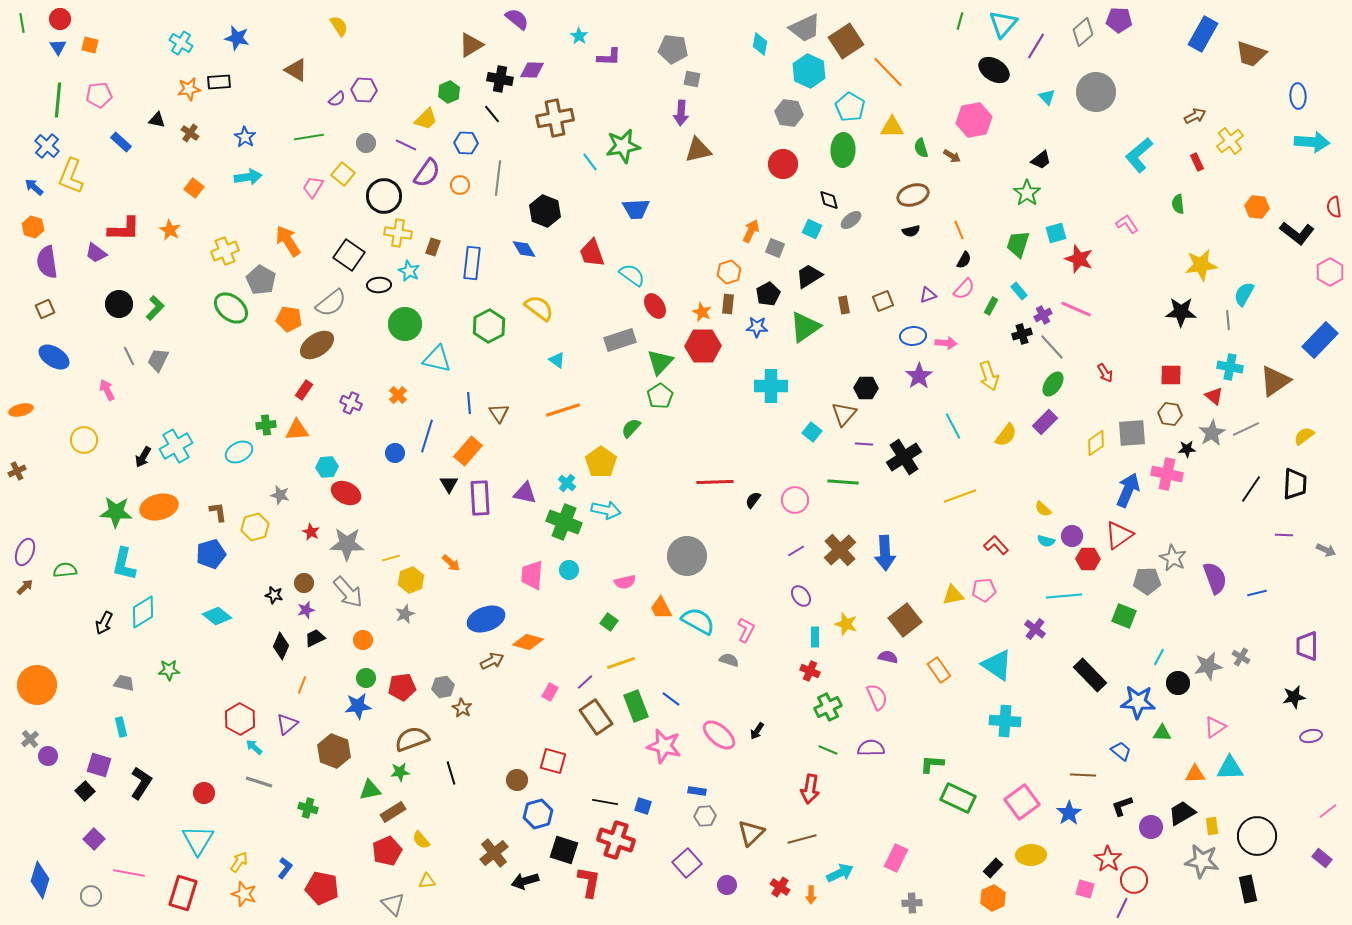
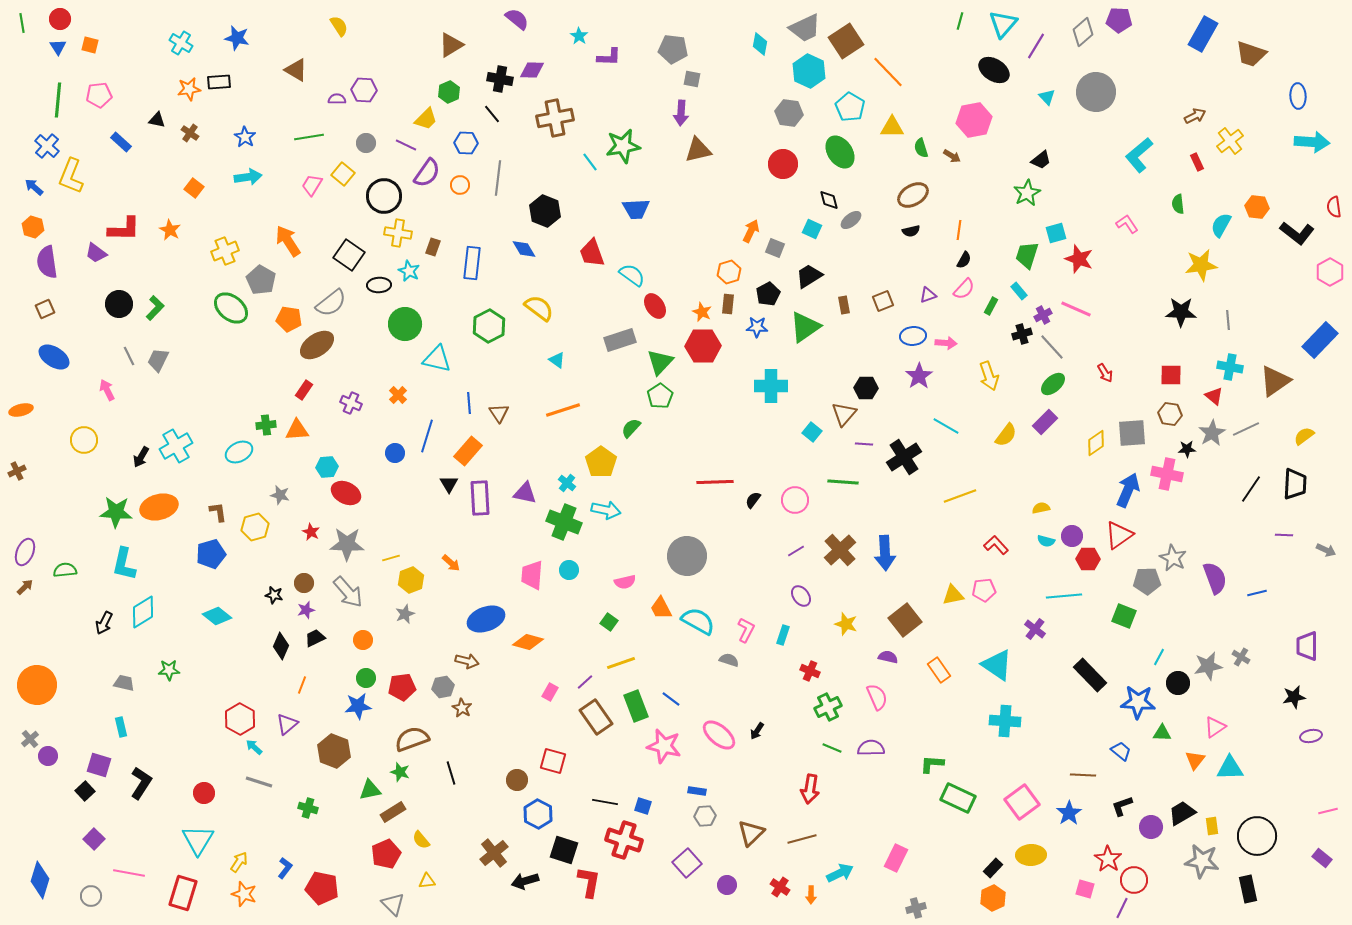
brown triangle at (471, 45): moved 20 px left
purple semicircle at (337, 99): rotated 138 degrees counterclockwise
green ellipse at (843, 150): moved 3 px left, 2 px down; rotated 36 degrees counterclockwise
pink trapezoid at (313, 187): moved 1 px left, 2 px up
green star at (1027, 193): rotated 8 degrees clockwise
brown ellipse at (913, 195): rotated 12 degrees counterclockwise
orange line at (959, 230): rotated 30 degrees clockwise
green trapezoid at (1018, 244): moved 9 px right, 11 px down
cyan semicircle at (1244, 294): moved 23 px left, 69 px up
green ellipse at (1053, 384): rotated 15 degrees clockwise
cyan line at (953, 426): moved 7 px left; rotated 32 degrees counterclockwise
black arrow at (143, 457): moved 2 px left
yellow semicircle at (1043, 509): moved 2 px left, 1 px up; rotated 126 degrees clockwise
cyan rectangle at (815, 637): moved 32 px left, 2 px up; rotated 18 degrees clockwise
brown arrow at (492, 661): moved 25 px left; rotated 40 degrees clockwise
green line at (828, 750): moved 4 px right, 2 px up
green star at (400, 772): rotated 24 degrees clockwise
orange triangle at (1195, 774): moved 14 px up; rotated 50 degrees counterclockwise
pink line at (1328, 811): rotated 24 degrees clockwise
blue hexagon at (538, 814): rotated 16 degrees counterclockwise
red cross at (616, 840): moved 8 px right
red pentagon at (387, 851): moved 1 px left, 3 px down
gray cross at (912, 903): moved 4 px right, 5 px down; rotated 12 degrees counterclockwise
